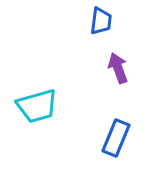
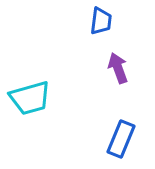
cyan trapezoid: moved 7 px left, 8 px up
blue rectangle: moved 5 px right, 1 px down
